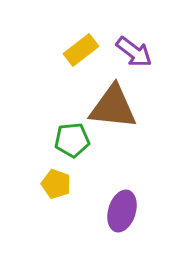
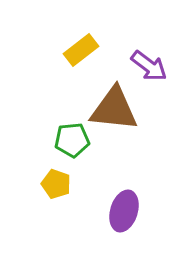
purple arrow: moved 15 px right, 14 px down
brown triangle: moved 1 px right, 2 px down
purple ellipse: moved 2 px right
